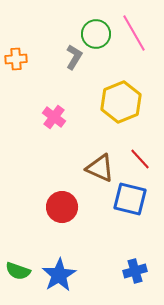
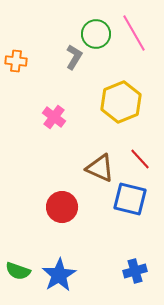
orange cross: moved 2 px down; rotated 10 degrees clockwise
